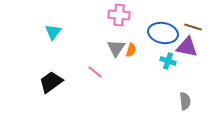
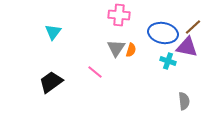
brown line: rotated 60 degrees counterclockwise
gray semicircle: moved 1 px left
